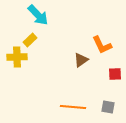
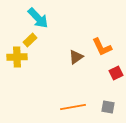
cyan arrow: moved 3 px down
orange L-shape: moved 2 px down
brown triangle: moved 5 px left, 3 px up
red square: moved 1 px right, 1 px up; rotated 24 degrees counterclockwise
orange line: rotated 15 degrees counterclockwise
